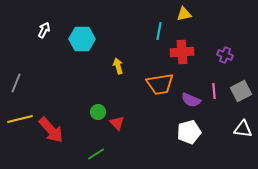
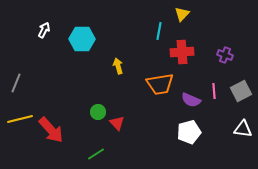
yellow triangle: moved 2 px left; rotated 35 degrees counterclockwise
